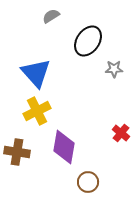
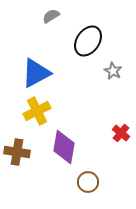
gray star: moved 1 px left, 2 px down; rotated 30 degrees clockwise
blue triangle: rotated 44 degrees clockwise
